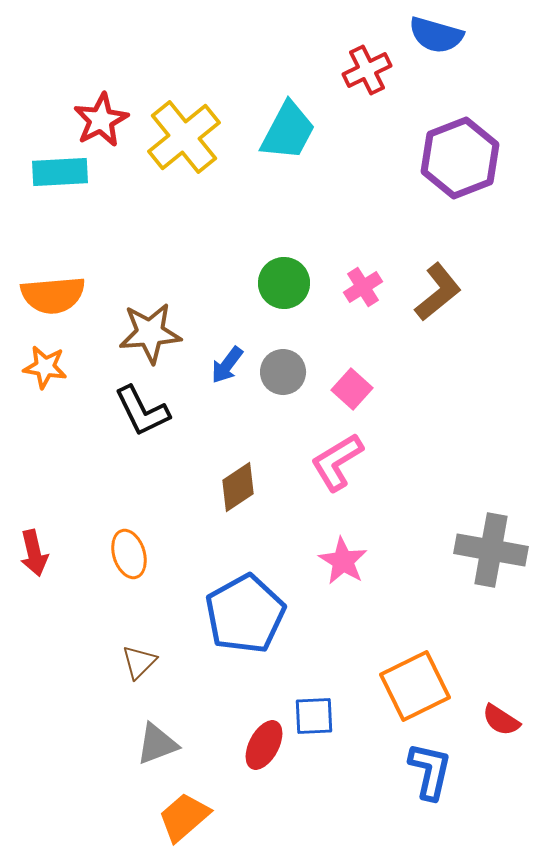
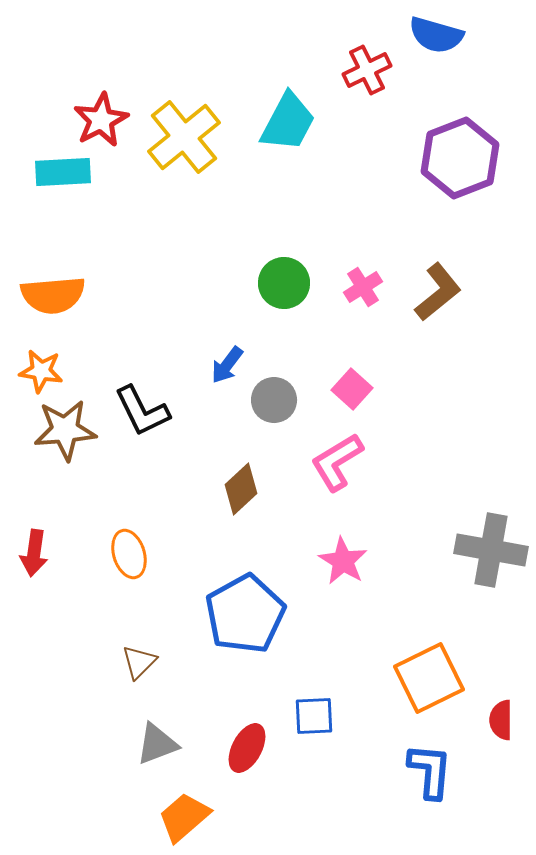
cyan trapezoid: moved 9 px up
cyan rectangle: moved 3 px right
brown star: moved 85 px left, 97 px down
orange star: moved 4 px left, 4 px down
gray circle: moved 9 px left, 28 px down
brown diamond: moved 3 px right, 2 px down; rotated 9 degrees counterclockwise
red arrow: rotated 21 degrees clockwise
orange square: moved 14 px right, 8 px up
red semicircle: rotated 57 degrees clockwise
red ellipse: moved 17 px left, 3 px down
blue L-shape: rotated 8 degrees counterclockwise
